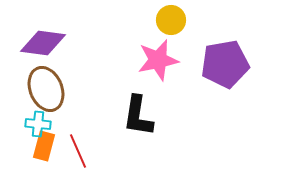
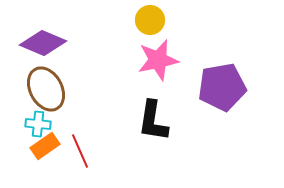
yellow circle: moved 21 px left
purple diamond: rotated 15 degrees clockwise
purple pentagon: moved 3 px left, 23 px down
brown ellipse: rotated 6 degrees counterclockwise
black L-shape: moved 15 px right, 5 px down
orange rectangle: moved 1 px right; rotated 40 degrees clockwise
red line: moved 2 px right
